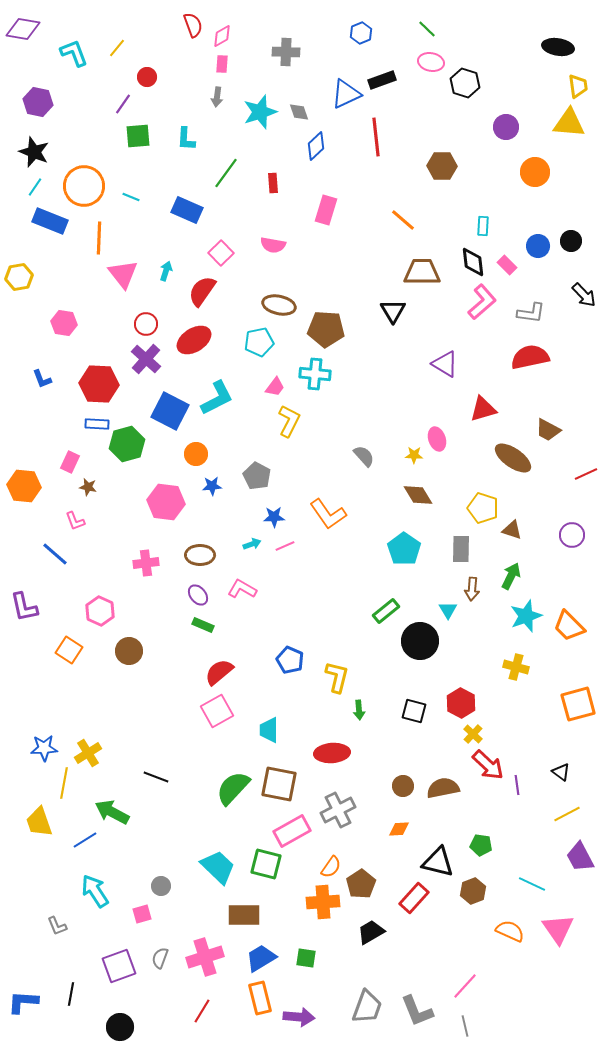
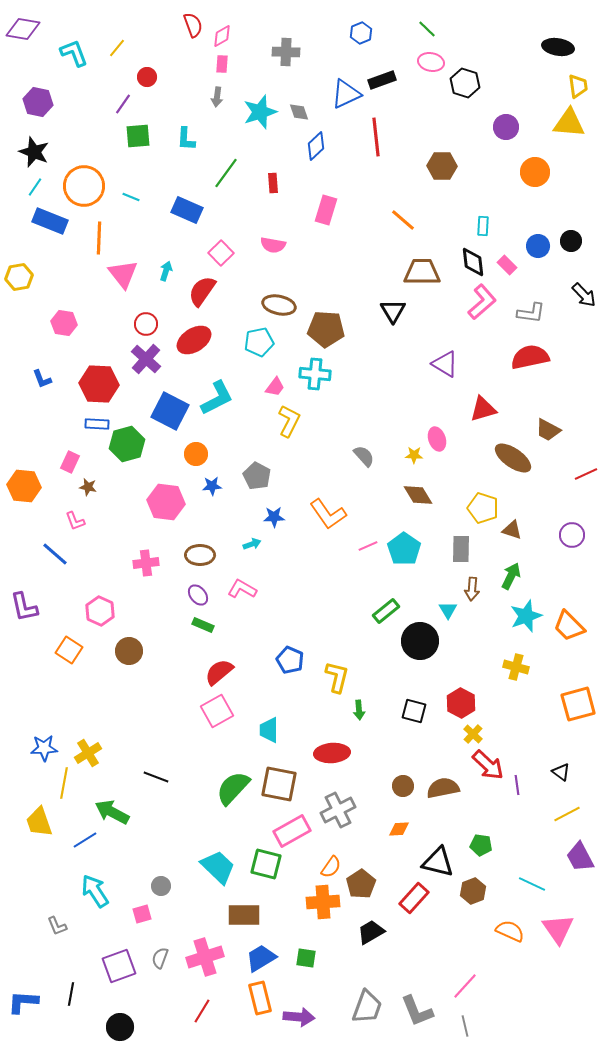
pink line at (285, 546): moved 83 px right
